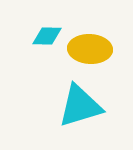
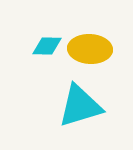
cyan diamond: moved 10 px down
